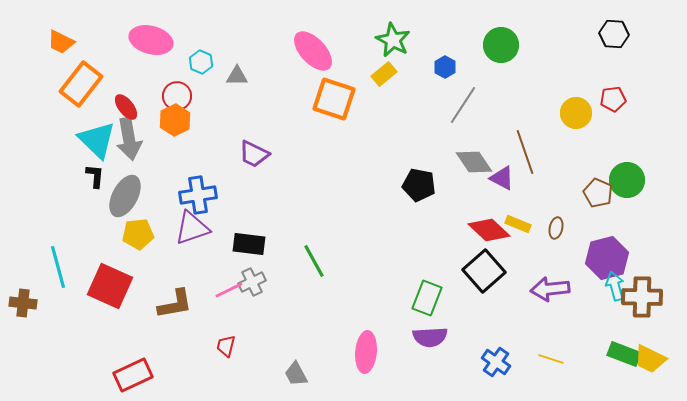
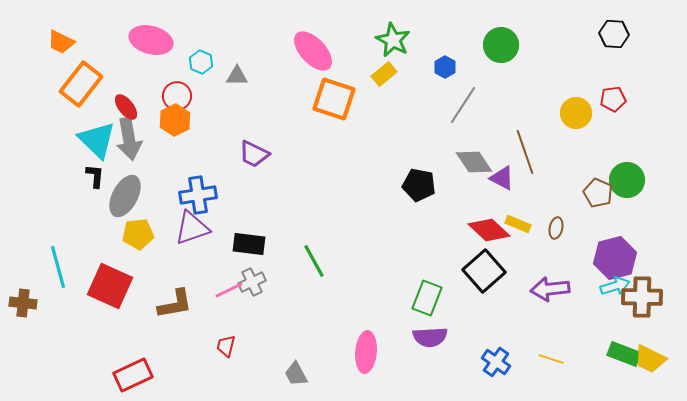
purple hexagon at (607, 258): moved 8 px right
cyan arrow at (615, 286): rotated 88 degrees clockwise
